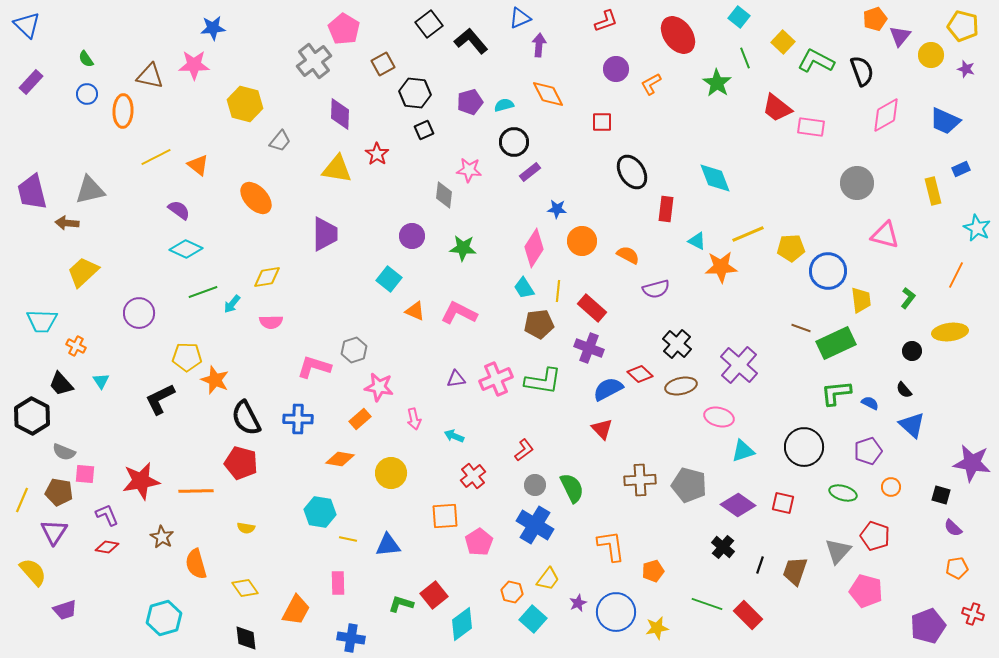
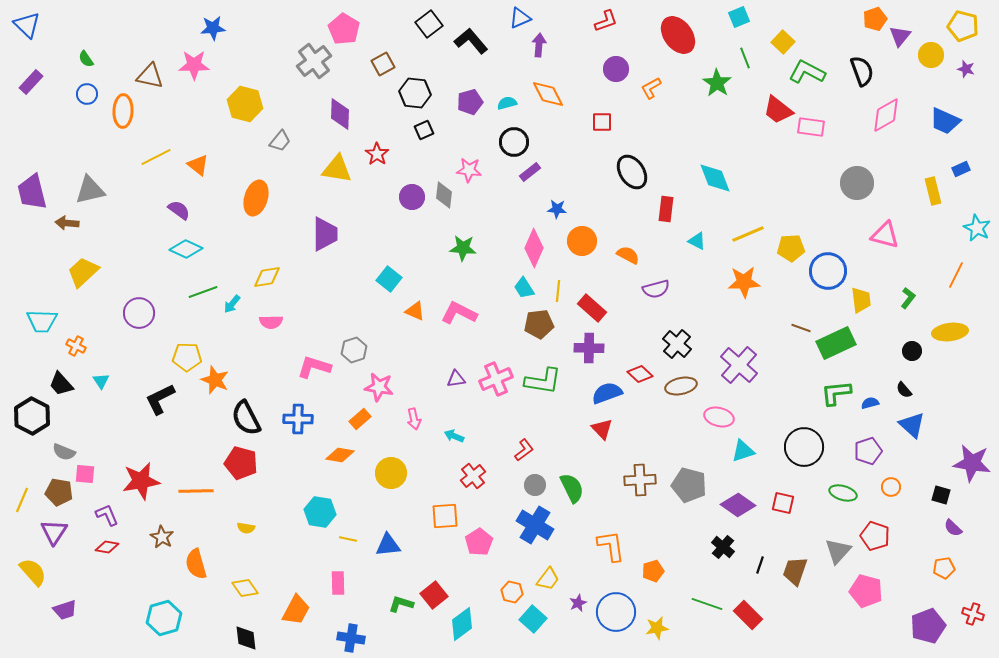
cyan square at (739, 17): rotated 30 degrees clockwise
green L-shape at (816, 61): moved 9 px left, 11 px down
orange L-shape at (651, 84): moved 4 px down
cyan semicircle at (504, 105): moved 3 px right, 2 px up
red trapezoid at (777, 108): moved 1 px right, 2 px down
orange ellipse at (256, 198): rotated 60 degrees clockwise
purple circle at (412, 236): moved 39 px up
pink diamond at (534, 248): rotated 9 degrees counterclockwise
orange star at (721, 267): moved 23 px right, 15 px down
purple cross at (589, 348): rotated 20 degrees counterclockwise
blue semicircle at (608, 389): moved 1 px left, 4 px down; rotated 8 degrees clockwise
blue semicircle at (870, 403): rotated 42 degrees counterclockwise
orange diamond at (340, 459): moved 4 px up
orange pentagon at (957, 568): moved 13 px left
